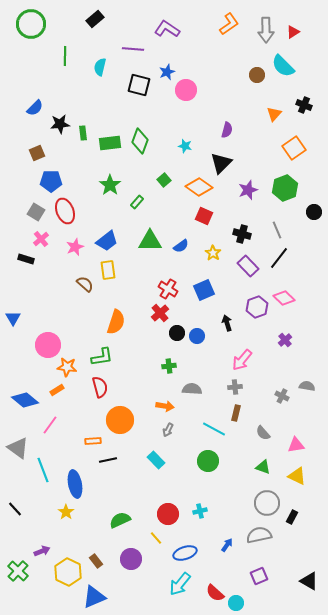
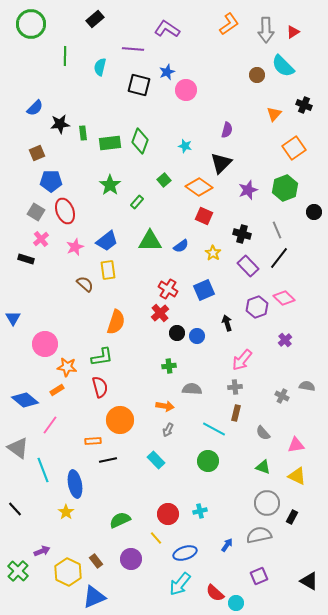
pink circle at (48, 345): moved 3 px left, 1 px up
